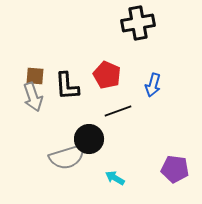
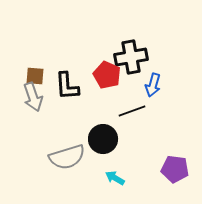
black cross: moved 7 px left, 34 px down
black line: moved 14 px right
black circle: moved 14 px right
